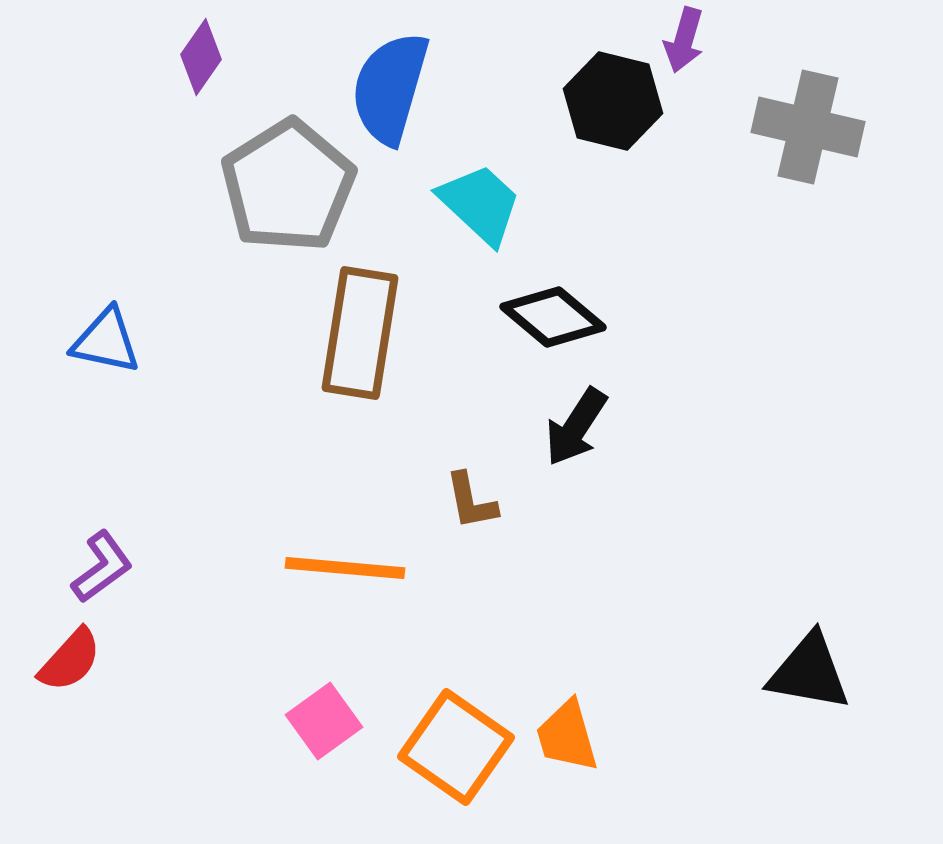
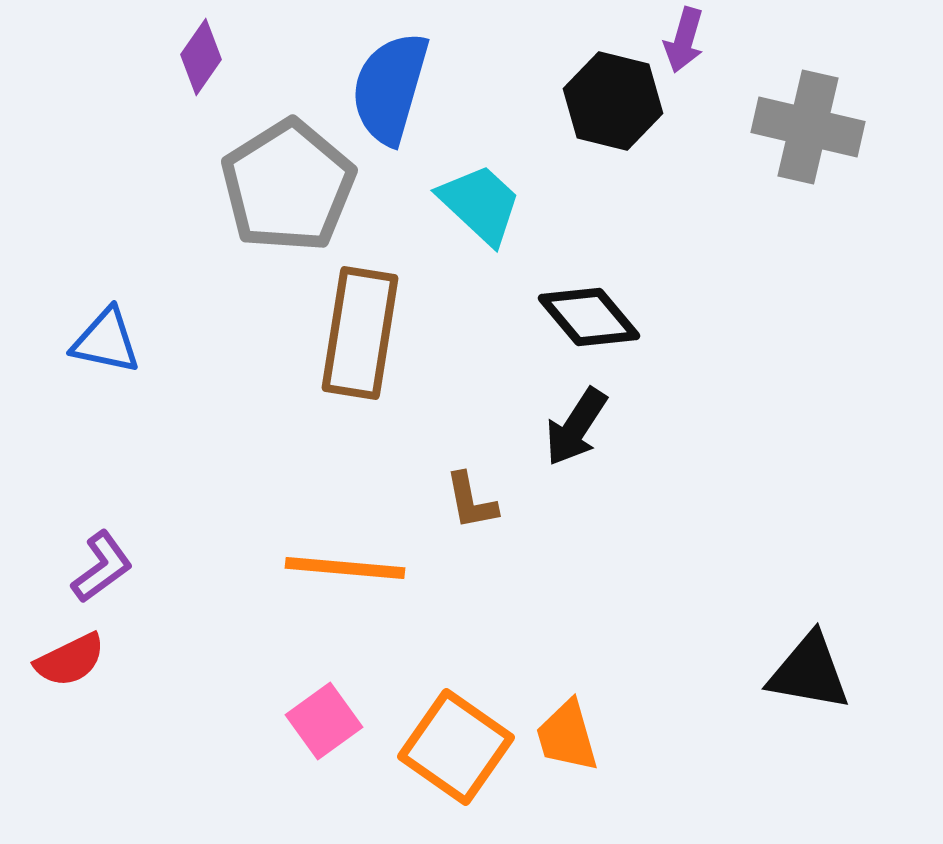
black diamond: moved 36 px right; rotated 10 degrees clockwise
red semicircle: rotated 22 degrees clockwise
